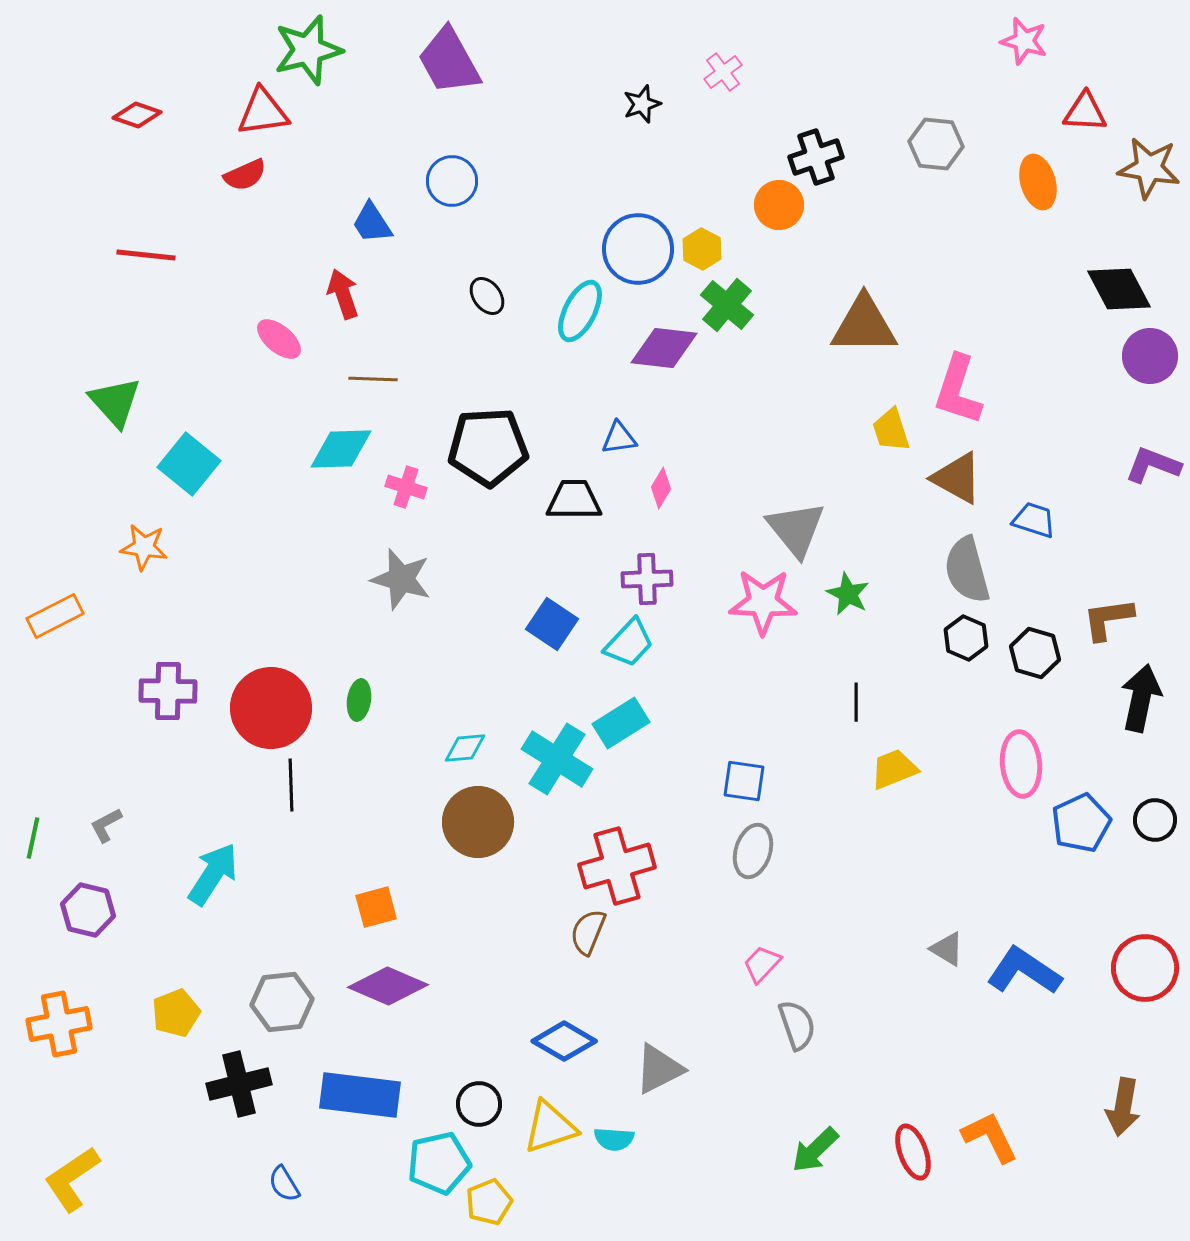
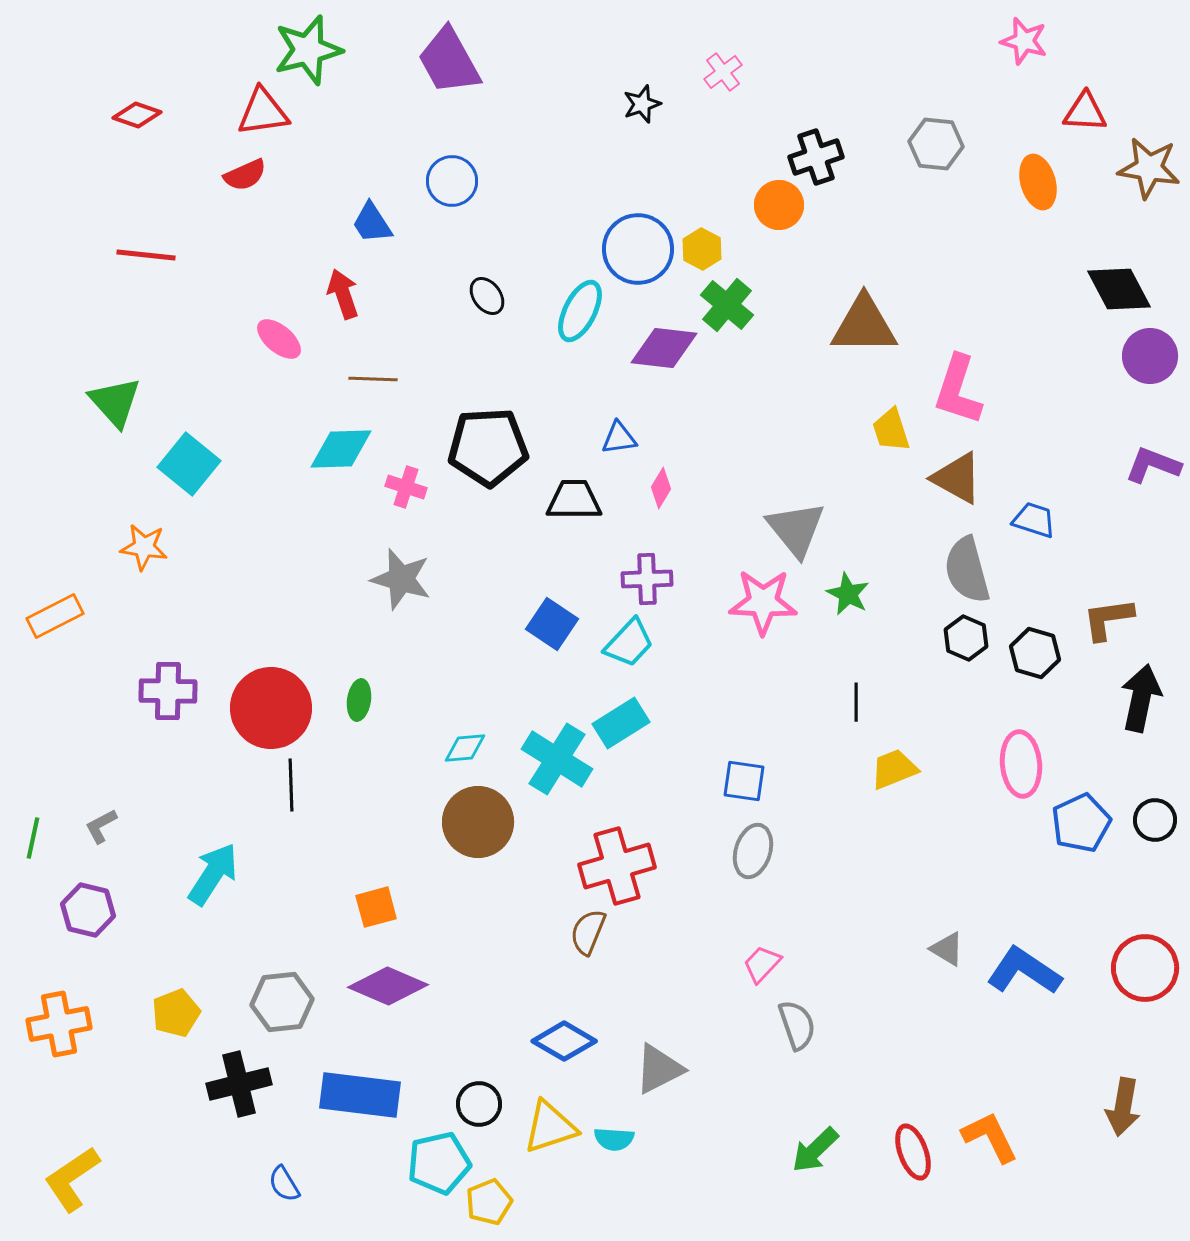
gray L-shape at (106, 825): moved 5 px left, 1 px down
